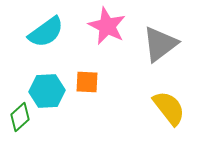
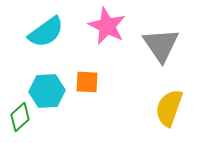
gray triangle: moved 1 px right, 1 px down; rotated 27 degrees counterclockwise
yellow semicircle: rotated 123 degrees counterclockwise
